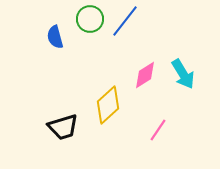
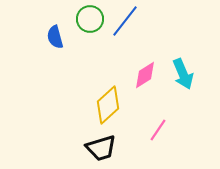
cyan arrow: rotated 8 degrees clockwise
black trapezoid: moved 38 px right, 21 px down
